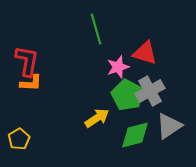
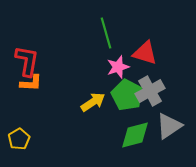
green line: moved 10 px right, 4 px down
yellow arrow: moved 4 px left, 16 px up
